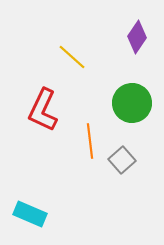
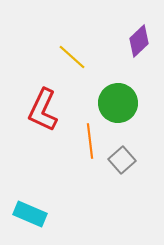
purple diamond: moved 2 px right, 4 px down; rotated 12 degrees clockwise
green circle: moved 14 px left
